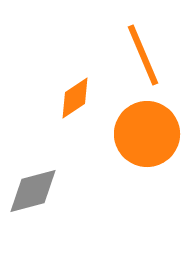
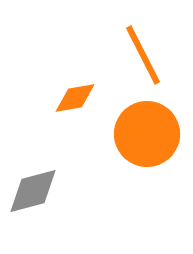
orange line: rotated 4 degrees counterclockwise
orange diamond: rotated 24 degrees clockwise
